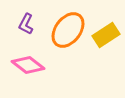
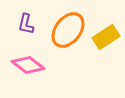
purple L-shape: rotated 15 degrees counterclockwise
yellow rectangle: moved 2 px down
